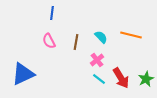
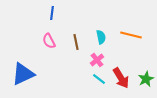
cyan semicircle: rotated 32 degrees clockwise
brown line: rotated 21 degrees counterclockwise
